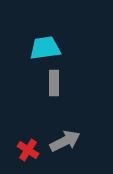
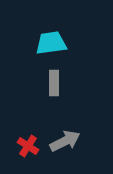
cyan trapezoid: moved 6 px right, 5 px up
red cross: moved 4 px up
